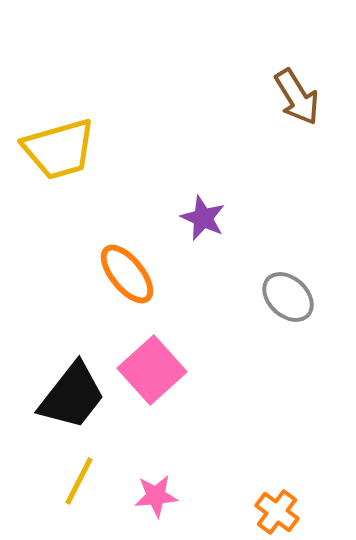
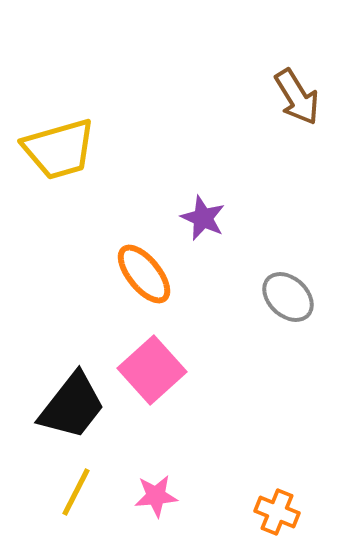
orange ellipse: moved 17 px right
black trapezoid: moved 10 px down
yellow line: moved 3 px left, 11 px down
orange cross: rotated 15 degrees counterclockwise
